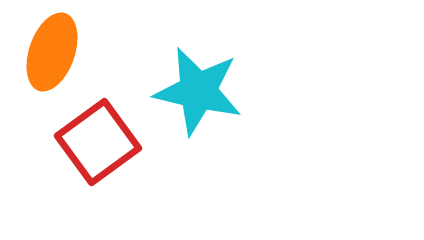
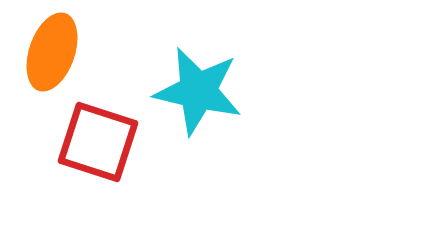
red square: rotated 36 degrees counterclockwise
